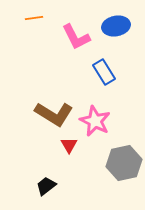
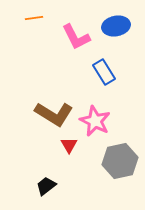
gray hexagon: moved 4 px left, 2 px up
